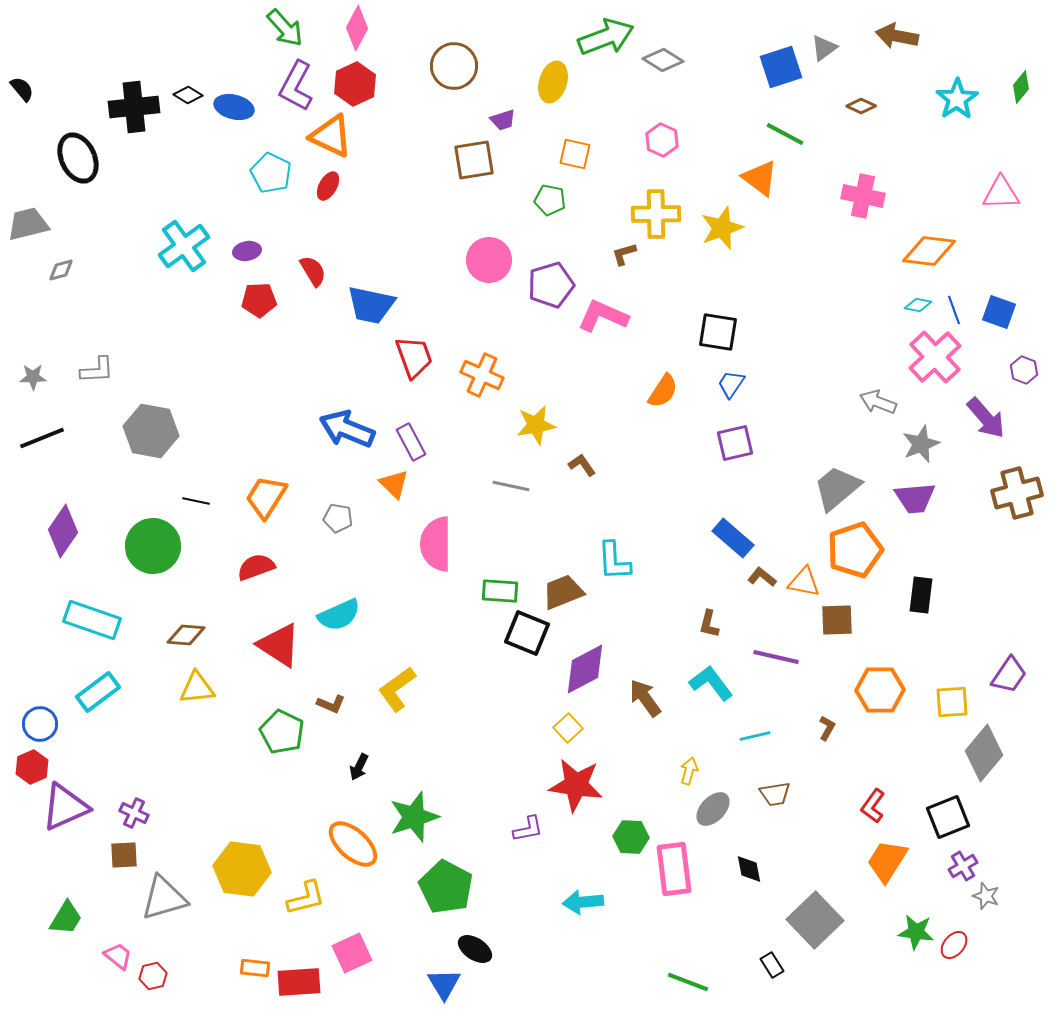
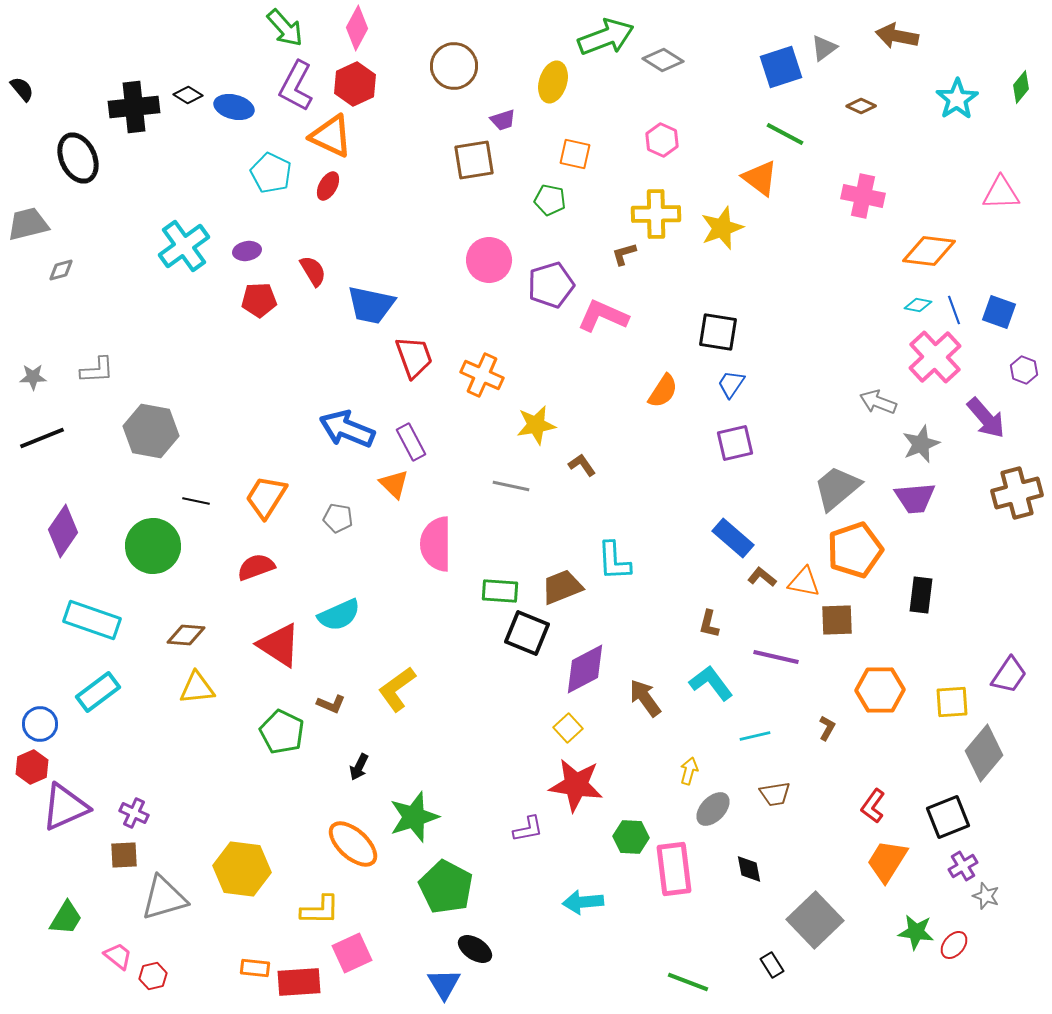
brown trapezoid at (563, 592): moved 1 px left, 5 px up
yellow L-shape at (306, 898): moved 14 px right, 12 px down; rotated 15 degrees clockwise
